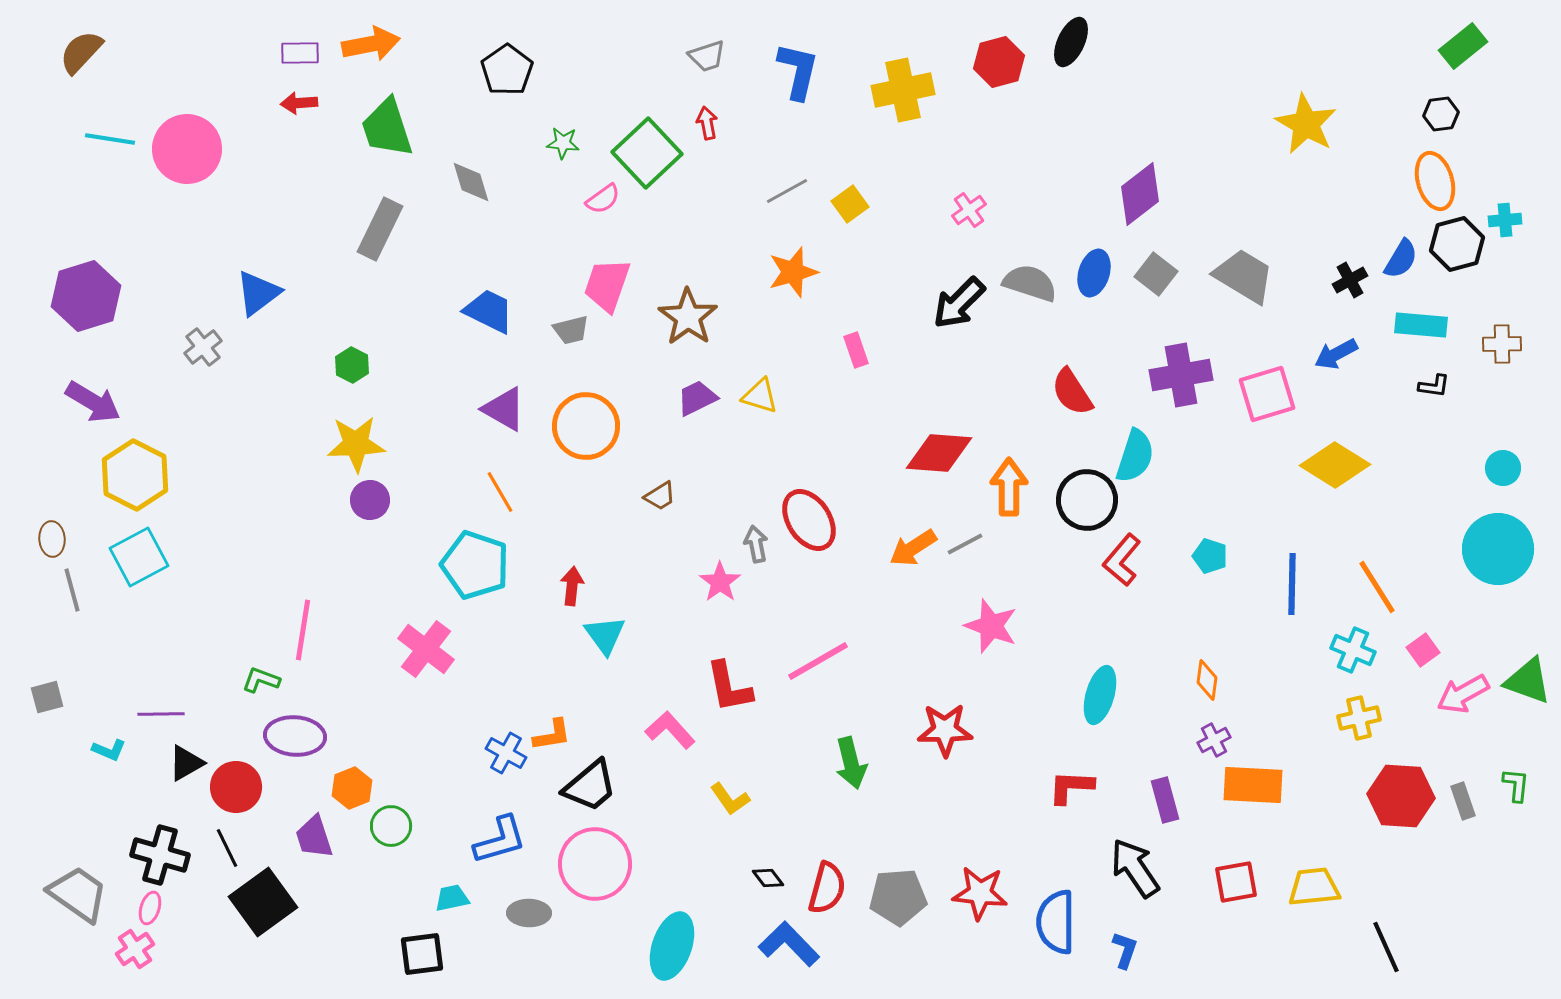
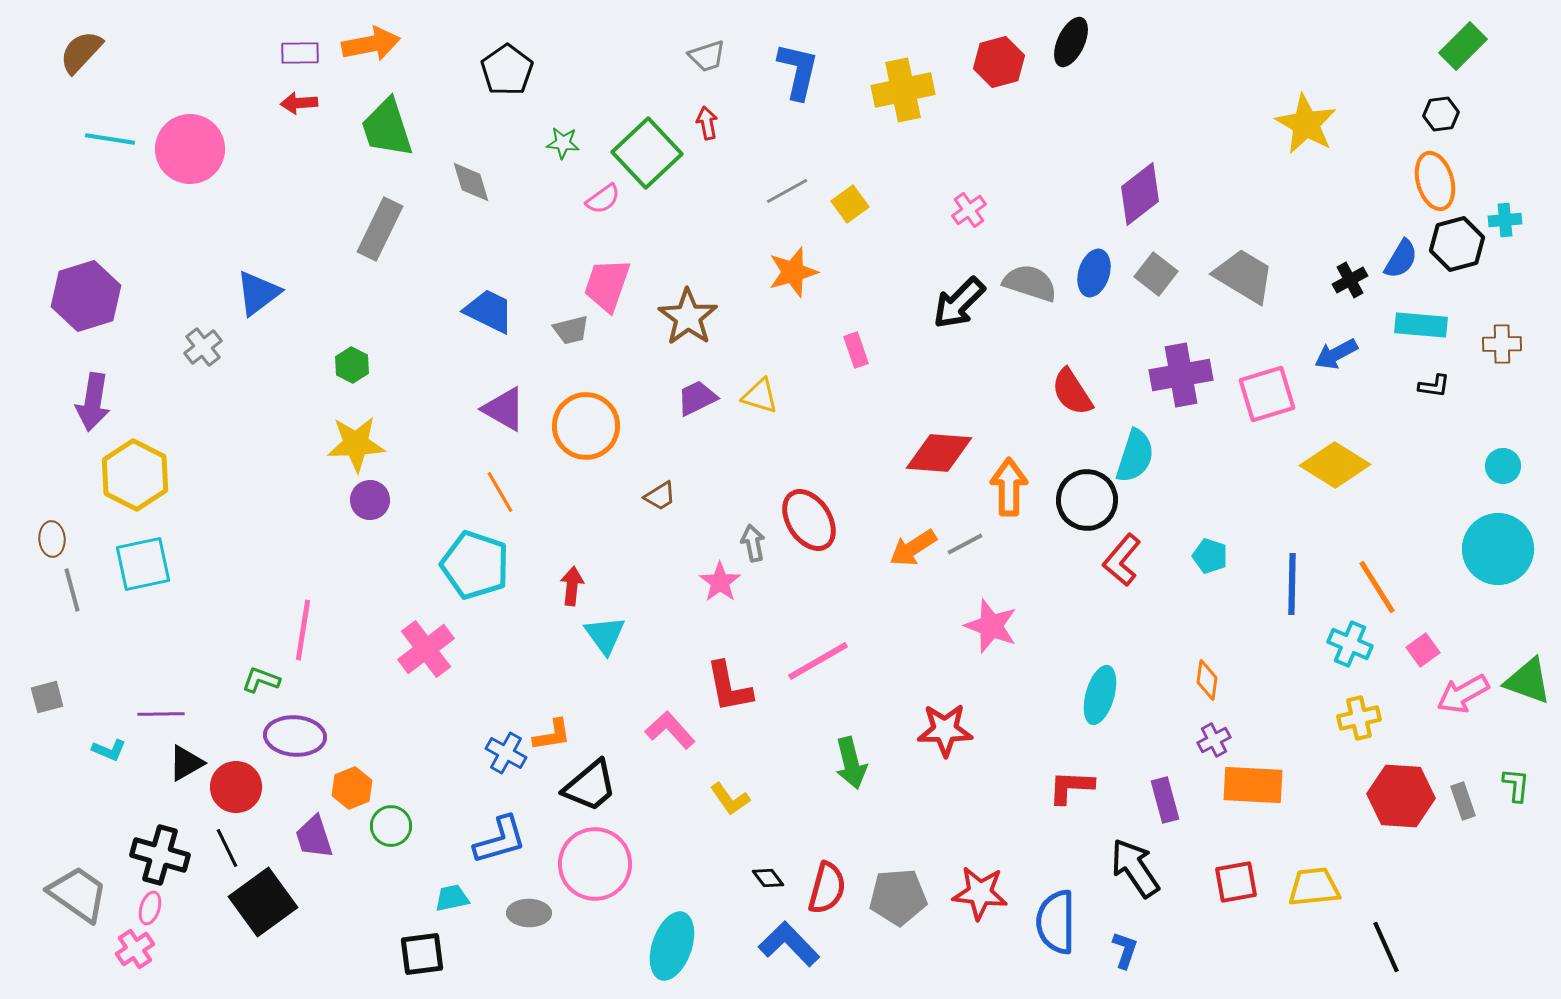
green rectangle at (1463, 46): rotated 6 degrees counterclockwise
pink circle at (187, 149): moved 3 px right
purple arrow at (93, 402): rotated 68 degrees clockwise
cyan circle at (1503, 468): moved 2 px up
gray arrow at (756, 544): moved 3 px left, 1 px up
cyan square at (139, 557): moved 4 px right, 7 px down; rotated 16 degrees clockwise
pink cross at (426, 649): rotated 16 degrees clockwise
cyan cross at (1353, 650): moved 3 px left, 6 px up
